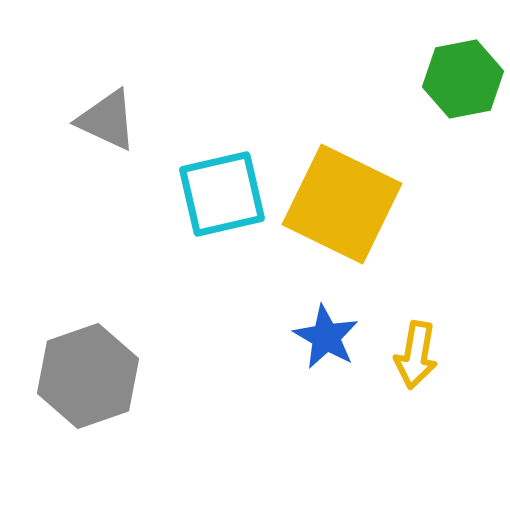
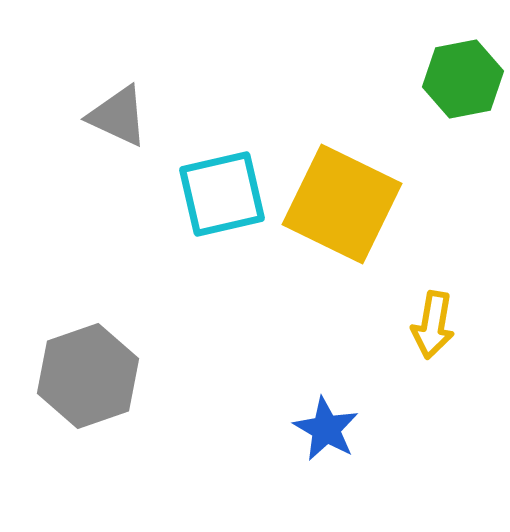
gray triangle: moved 11 px right, 4 px up
blue star: moved 92 px down
yellow arrow: moved 17 px right, 30 px up
